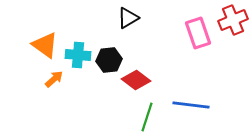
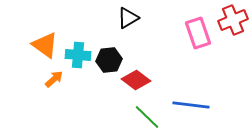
green line: rotated 64 degrees counterclockwise
